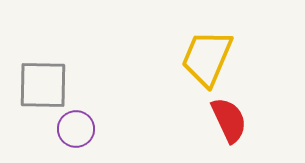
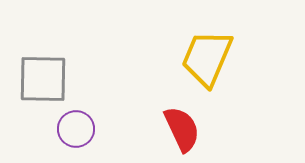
gray square: moved 6 px up
red semicircle: moved 47 px left, 9 px down
